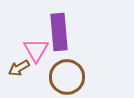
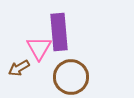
pink triangle: moved 3 px right, 2 px up
brown circle: moved 4 px right
